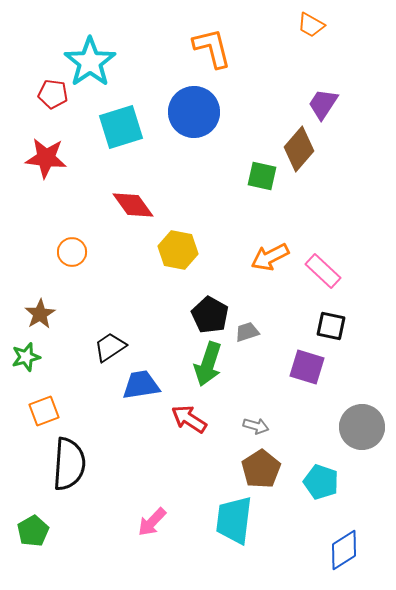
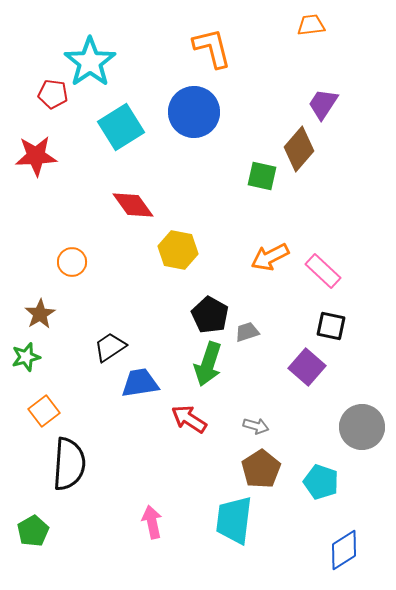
orange trapezoid: rotated 144 degrees clockwise
cyan square: rotated 15 degrees counterclockwise
red star: moved 10 px left, 2 px up; rotated 9 degrees counterclockwise
orange circle: moved 10 px down
purple square: rotated 24 degrees clockwise
blue trapezoid: moved 1 px left, 2 px up
orange square: rotated 16 degrees counterclockwise
pink arrow: rotated 124 degrees clockwise
